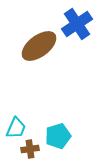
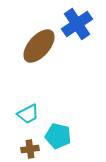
brown ellipse: rotated 12 degrees counterclockwise
cyan trapezoid: moved 12 px right, 14 px up; rotated 40 degrees clockwise
cyan pentagon: rotated 30 degrees clockwise
